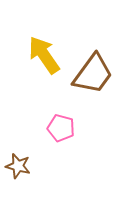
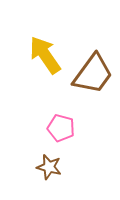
yellow arrow: moved 1 px right
brown star: moved 31 px right, 1 px down
